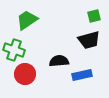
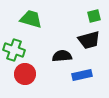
green trapezoid: moved 4 px right, 1 px up; rotated 50 degrees clockwise
black semicircle: moved 3 px right, 5 px up
